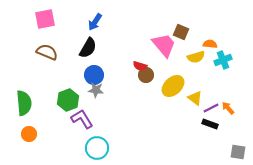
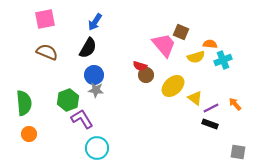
orange arrow: moved 7 px right, 4 px up
